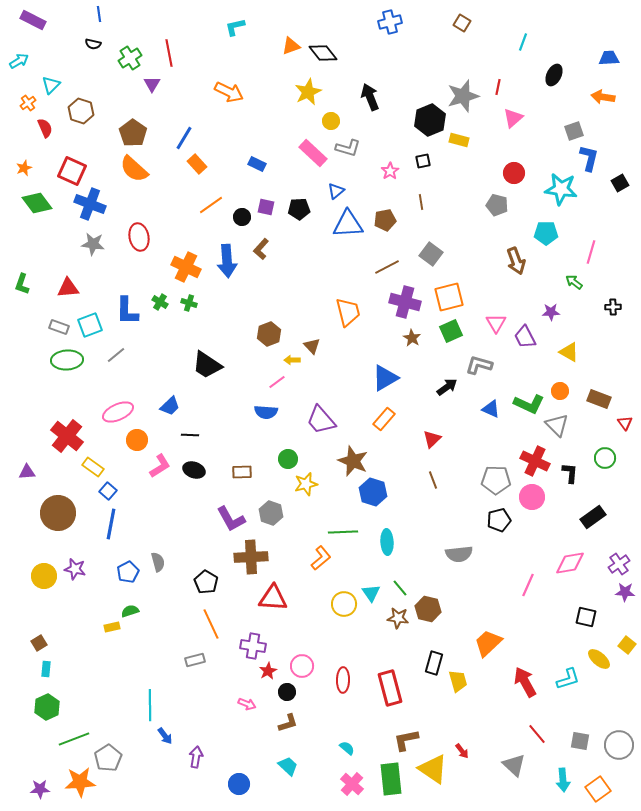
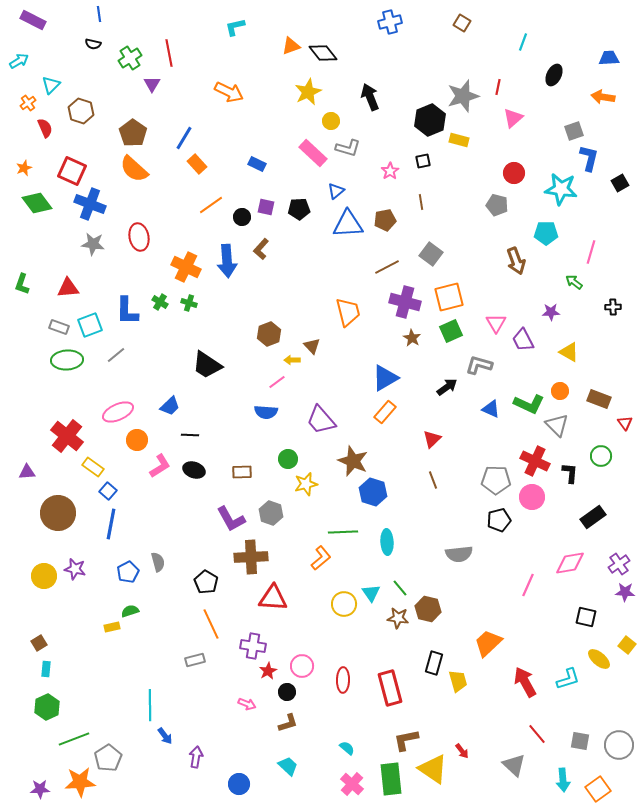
purple trapezoid at (525, 337): moved 2 px left, 3 px down
orange rectangle at (384, 419): moved 1 px right, 7 px up
green circle at (605, 458): moved 4 px left, 2 px up
